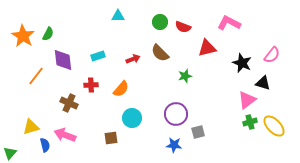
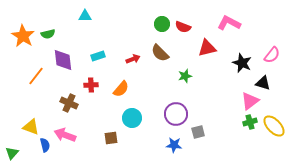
cyan triangle: moved 33 px left
green circle: moved 2 px right, 2 px down
green semicircle: rotated 48 degrees clockwise
pink triangle: moved 3 px right, 1 px down
yellow triangle: rotated 36 degrees clockwise
green triangle: moved 2 px right
